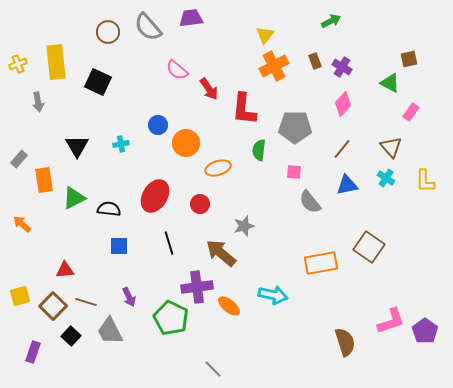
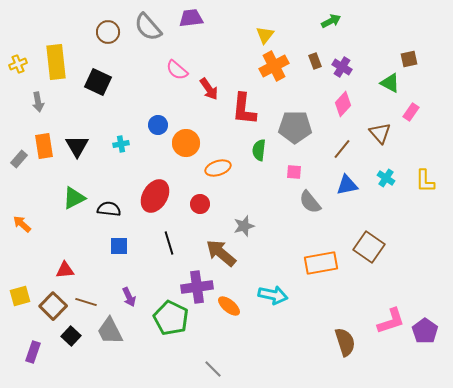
brown triangle at (391, 147): moved 11 px left, 14 px up
orange rectangle at (44, 180): moved 34 px up
